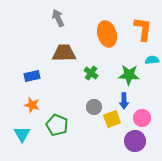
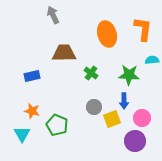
gray arrow: moved 5 px left, 3 px up
orange star: moved 6 px down
